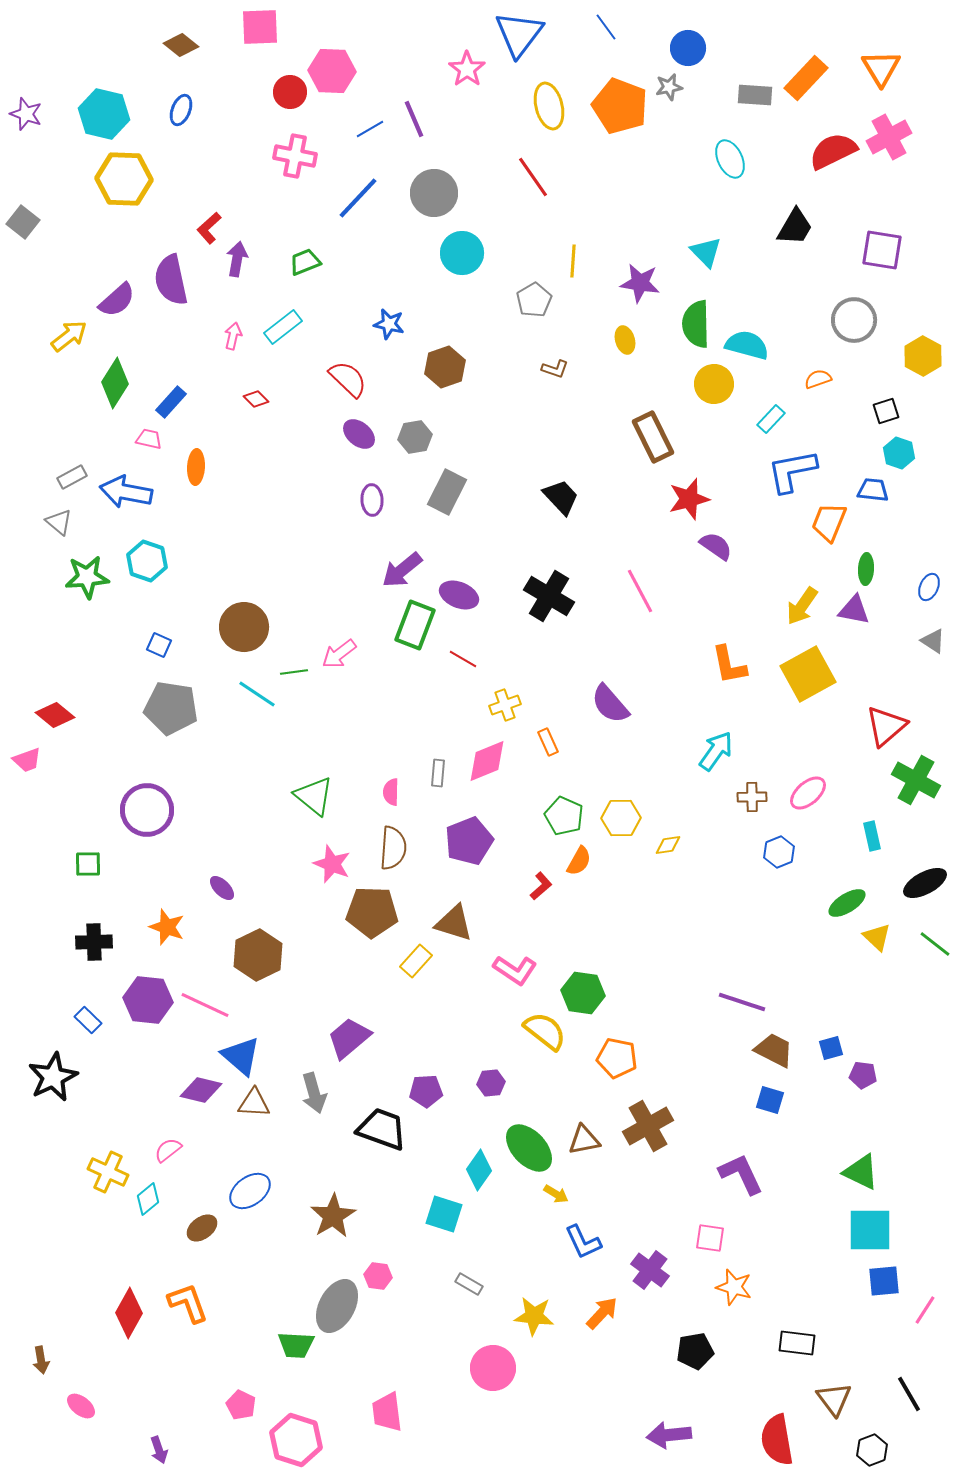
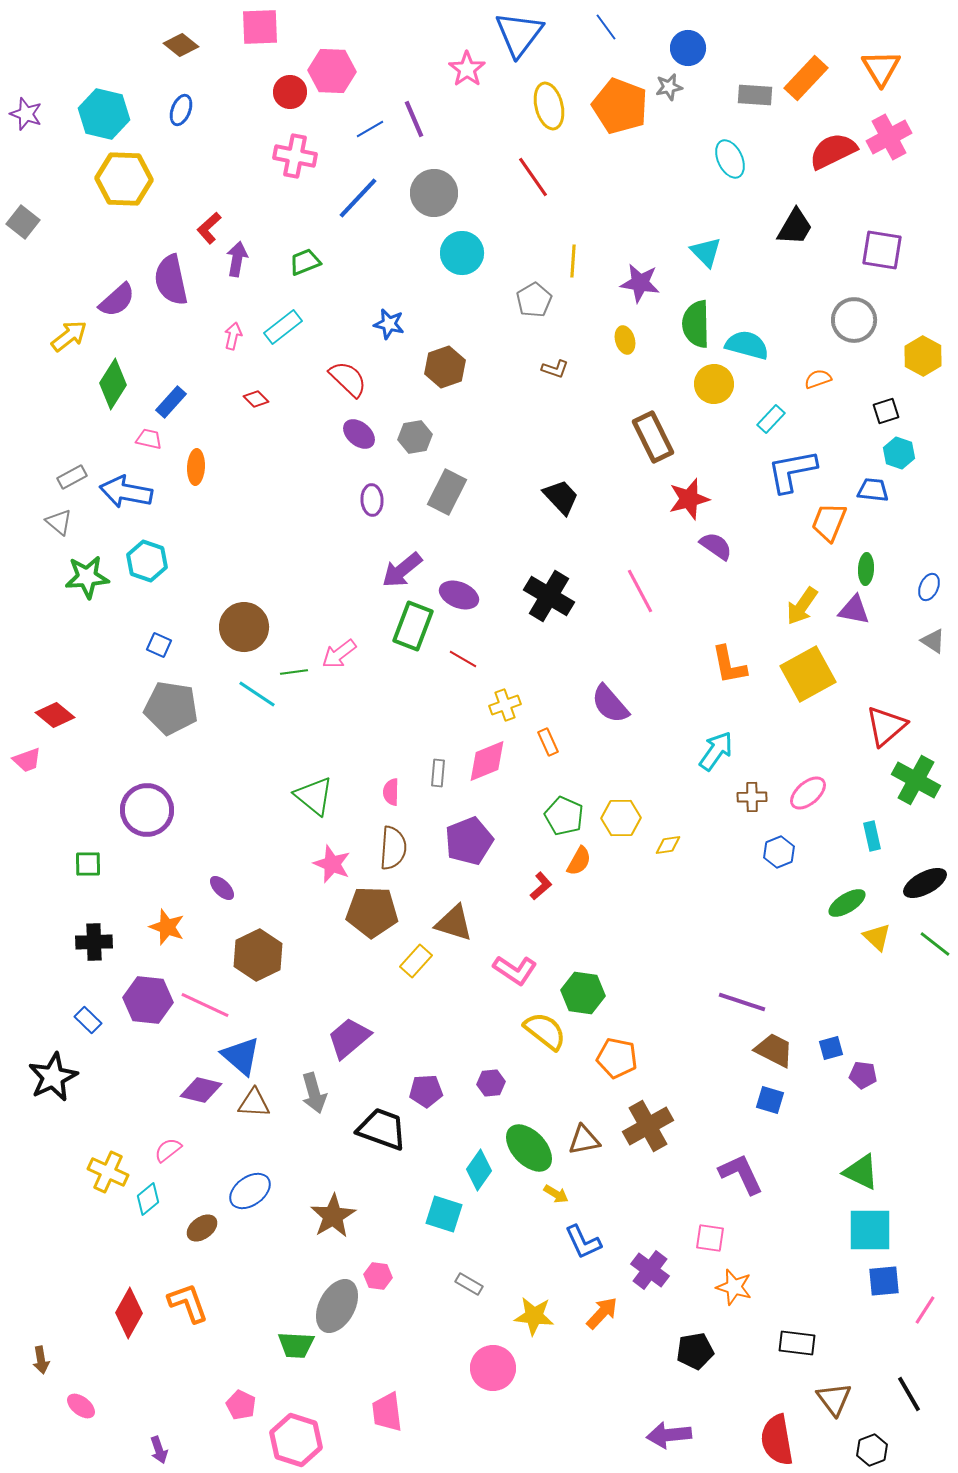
green diamond at (115, 383): moved 2 px left, 1 px down
green rectangle at (415, 625): moved 2 px left, 1 px down
